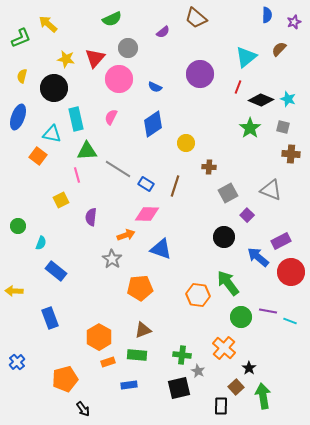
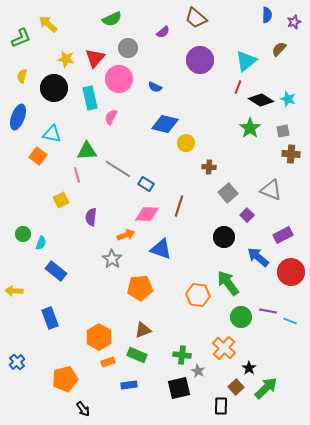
cyan triangle at (246, 57): moved 4 px down
purple circle at (200, 74): moved 14 px up
black diamond at (261, 100): rotated 10 degrees clockwise
cyan rectangle at (76, 119): moved 14 px right, 21 px up
blue diamond at (153, 124): moved 12 px right; rotated 48 degrees clockwise
gray square at (283, 127): moved 4 px down; rotated 24 degrees counterclockwise
brown line at (175, 186): moved 4 px right, 20 px down
gray square at (228, 193): rotated 12 degrees counterclockwise
green circle at (18, 226): moved 5 px right, 8 px down
purple rectangle at (281, 241): moved 2 px right, 6 px up
green rectangle at (137, 355): rotated 18 degrees clockwise
green arrow at (263, 396): moved 3 px right, 8 px up; rotated 55 degrees clockwise
